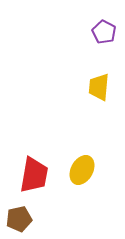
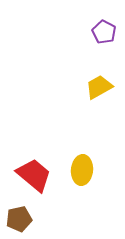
yellow trapezoid: rotated 56 degrees clockwise
yellow ellipse: rotated 24 degrees counterclockwise
red trapezoid: rotated 60 degrees counterclockwise
